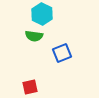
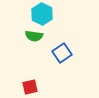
blue square: rotated 12 degrees counterclockwise
